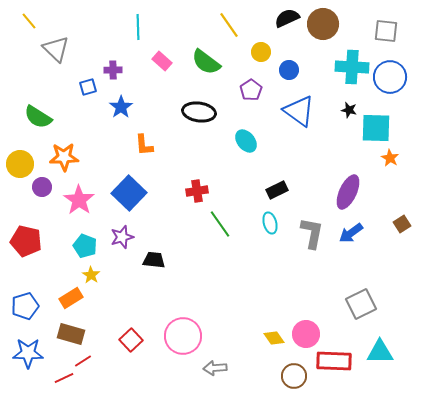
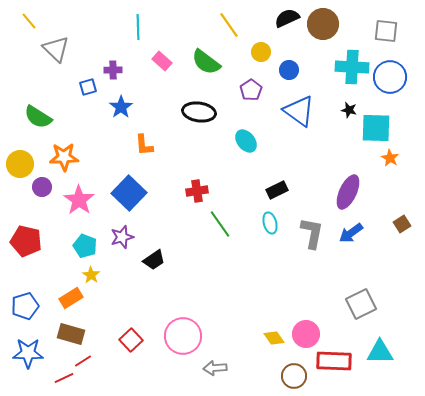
black trapezoid at (154, 260): rotated 140 degrees clockwise
